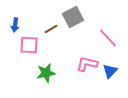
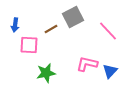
pink line: moved 7 px up
